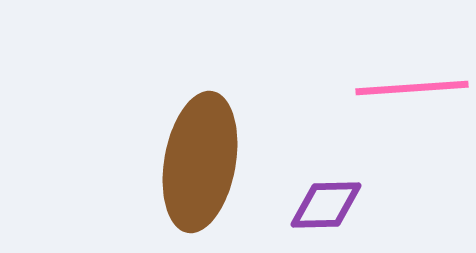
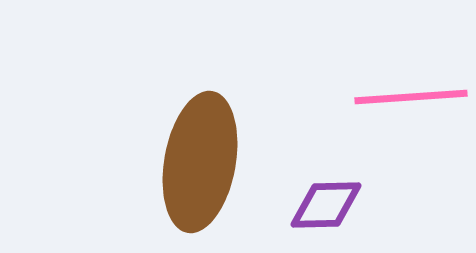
pink line: moved 1 px left, 9 px down
